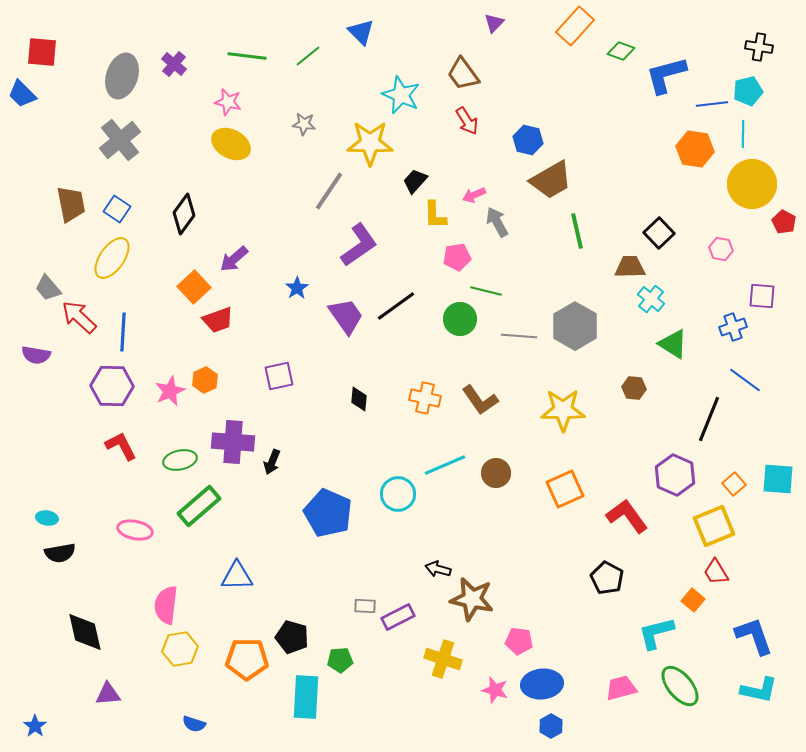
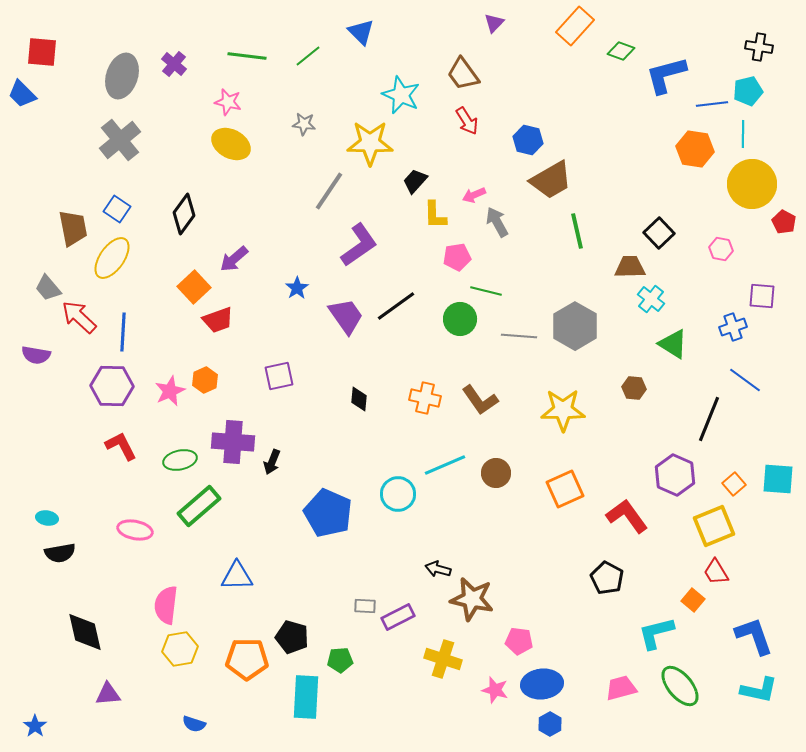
brown trapezoid at (71, 204): moved 2 px right, 24 px down
blue hexagon at (551, 726): moved 1 px left, 2 px up
